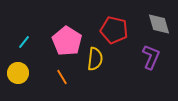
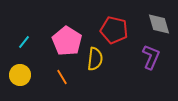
yellow circle: moved 2 px right, 2 px down
